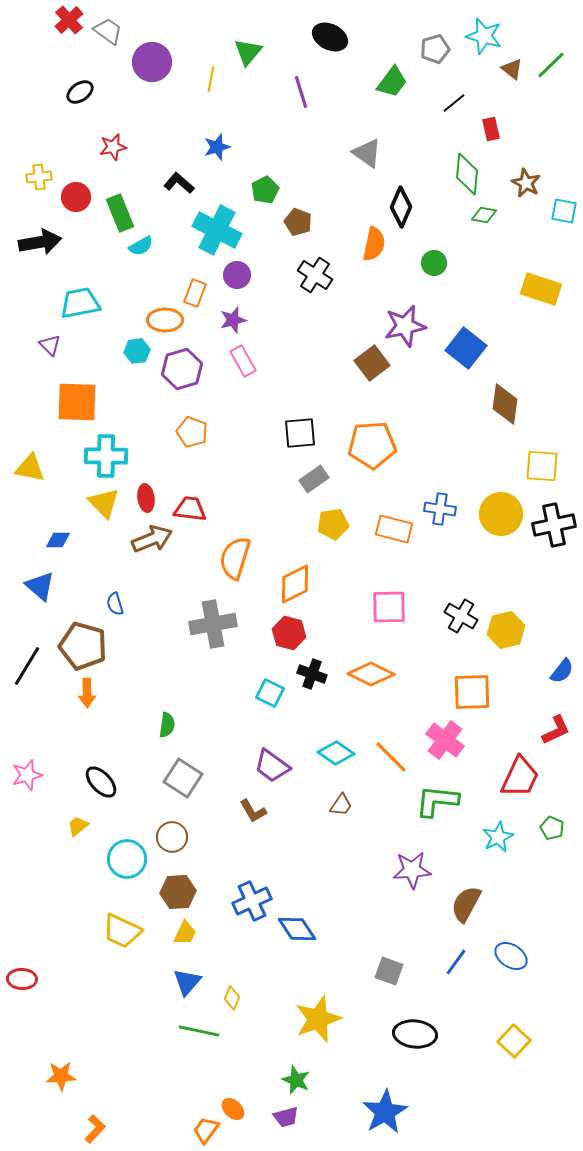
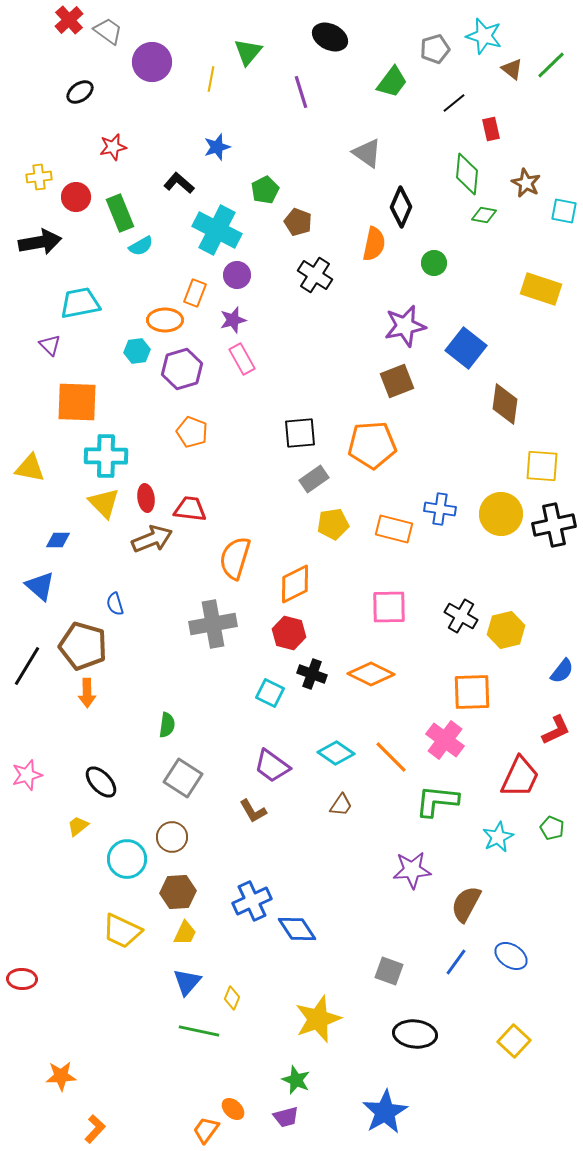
pink rectangle at (243, 361): moved 1 px left, 2 px up
brown square at (372, 363): moved 25 px right, 18 px down; rotated 16 degrees clockwise
